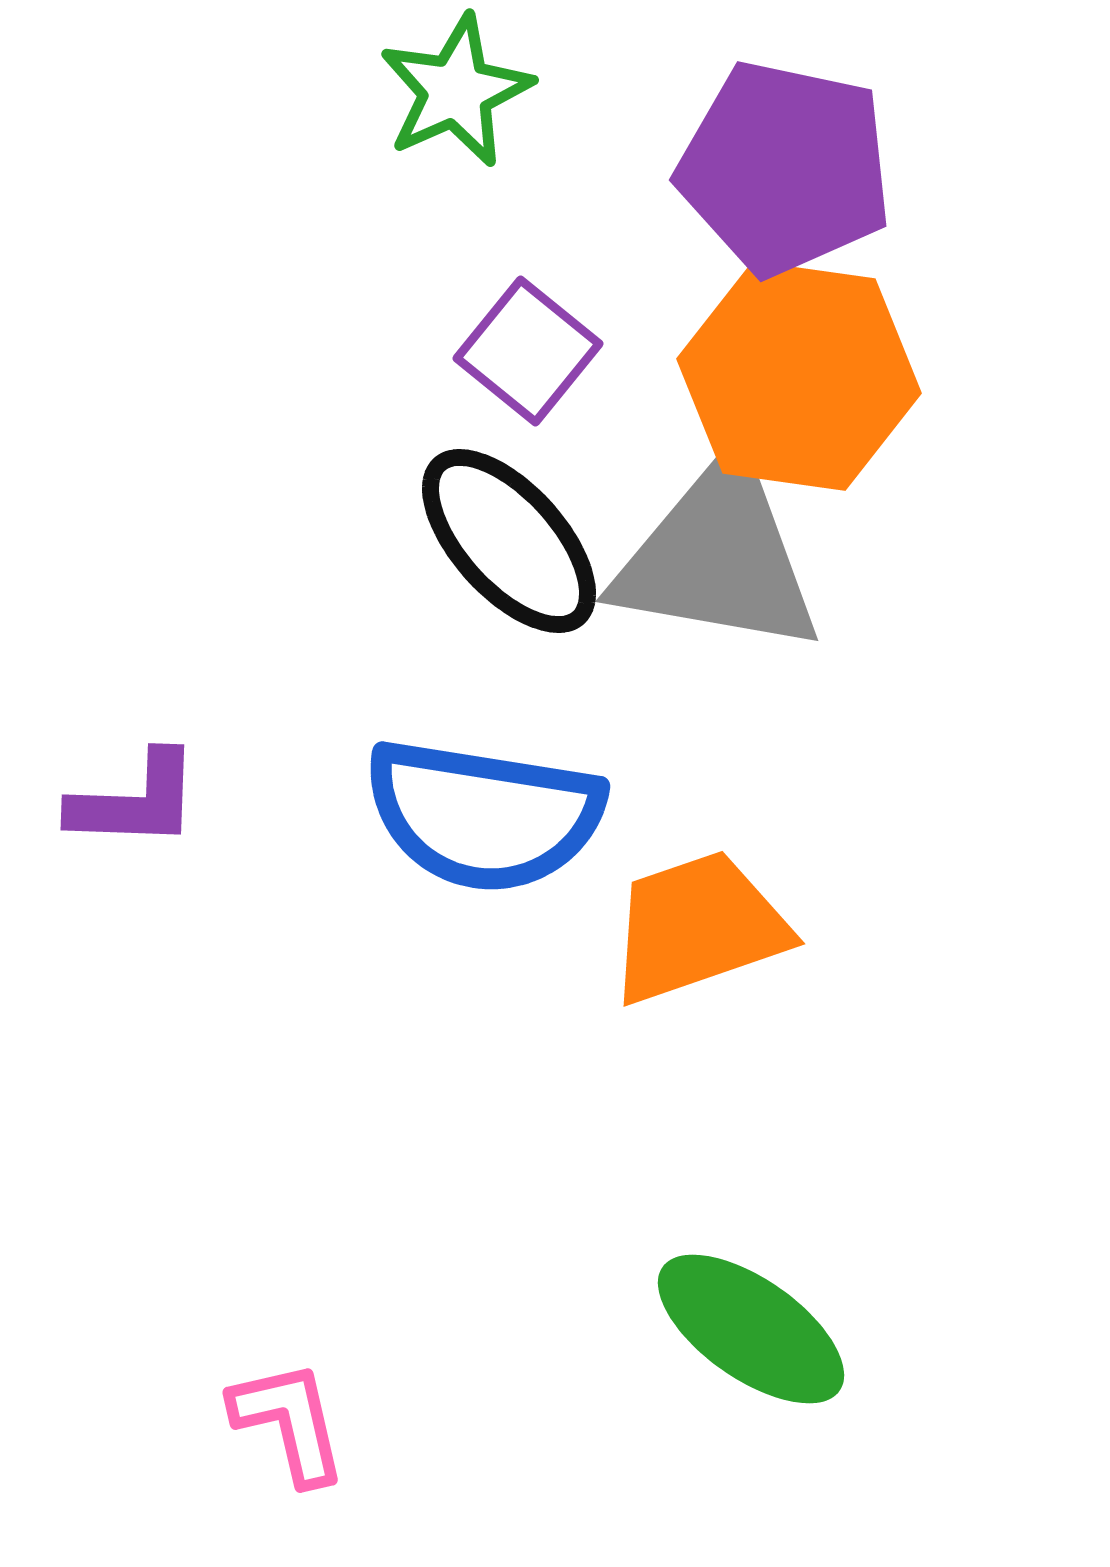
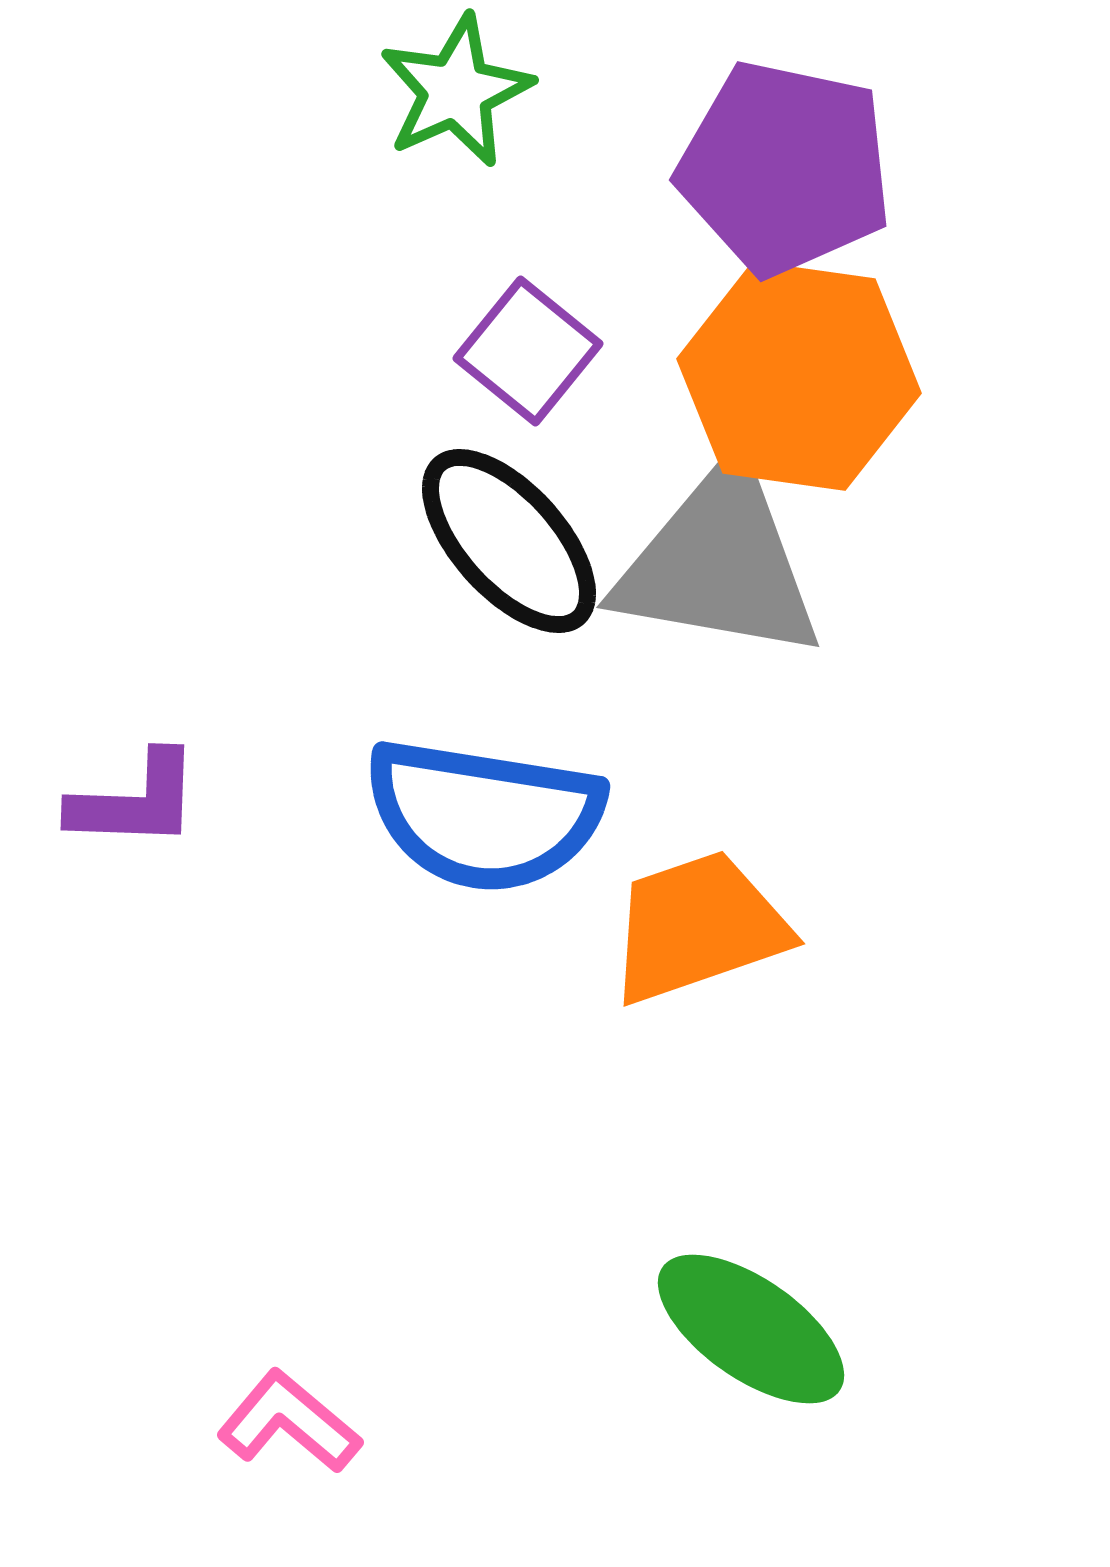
gray triangle: moved 1 px right, 6 px down
pink L-shape: rotated 37 degrees counterclockwise
